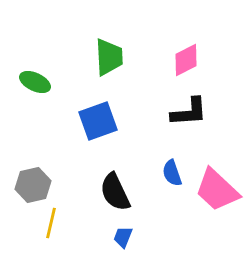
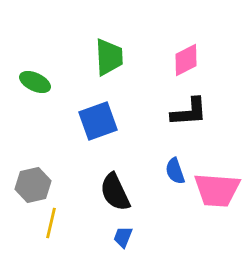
blue semicircle: moved 3 px right, 2 px up
pink trapezoid: rotated 39 degrees counterclockwise
